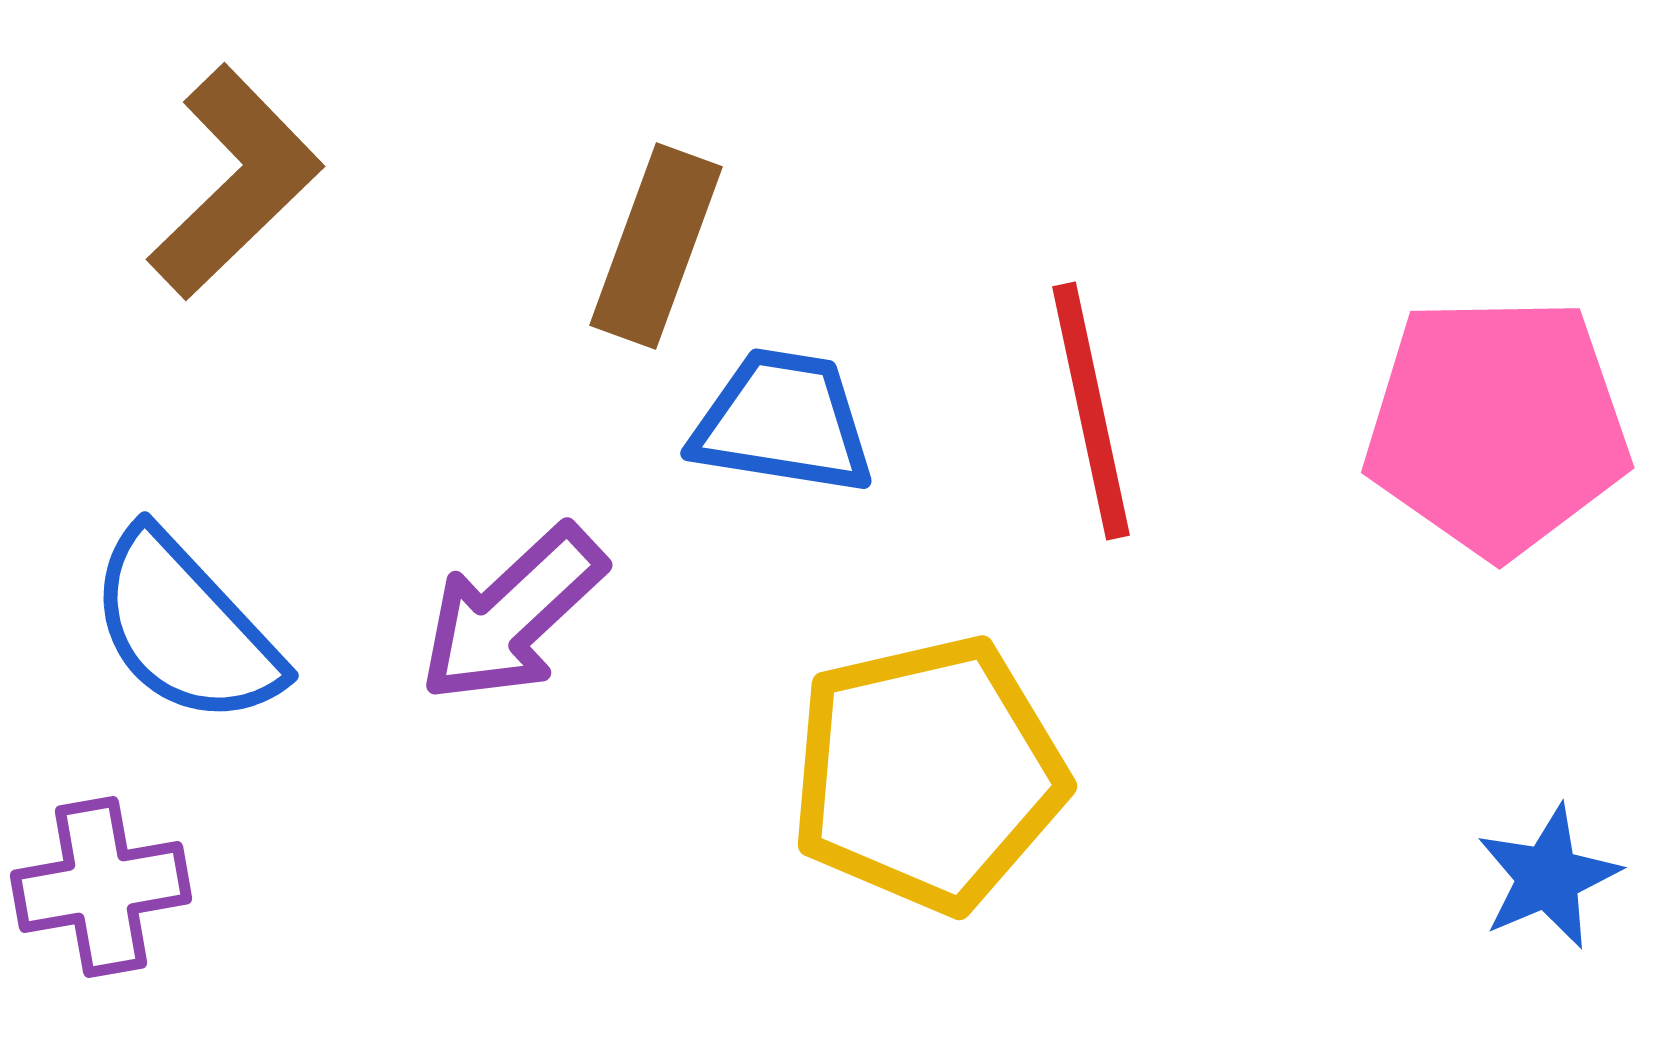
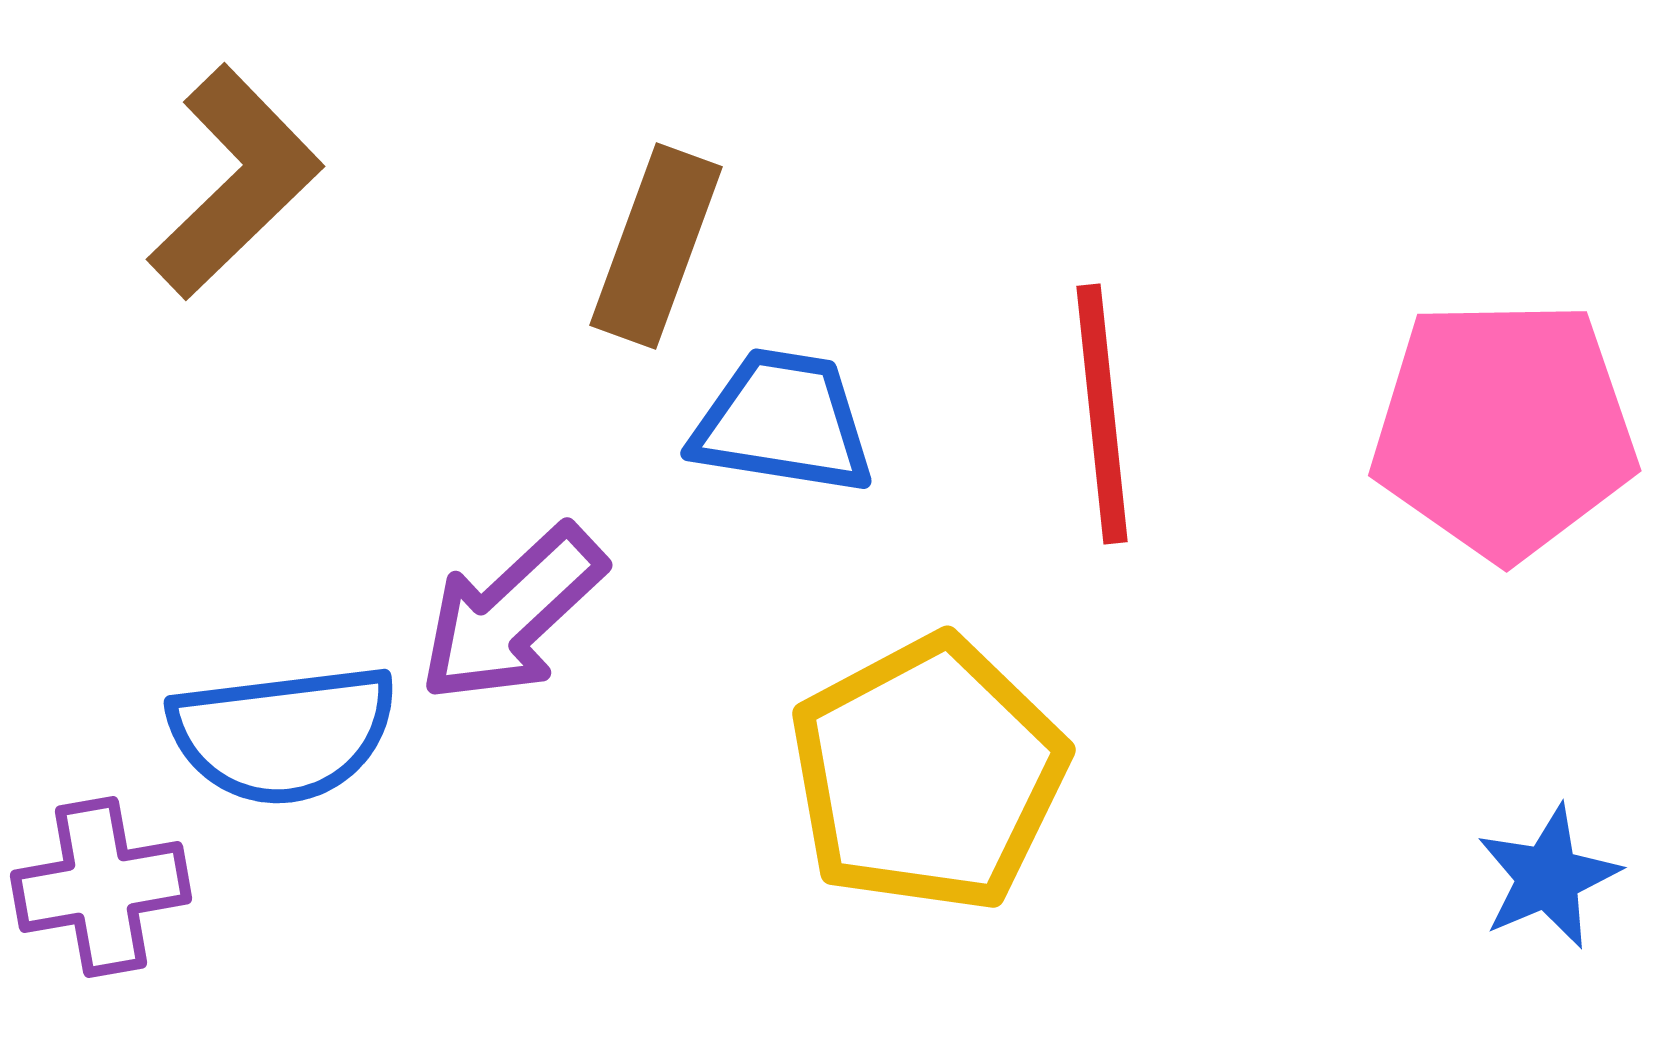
red line: moved 11 px right, 3 px down; rotated 6 degrees clockwise
pink pentagon: moved 7 px right, 3 px down
blue semicircle: moved 98 px right, 106 px down; rotated 54 degrees counterclockwise
yellow pentagon: rotated 15 degrees counterclockwise
